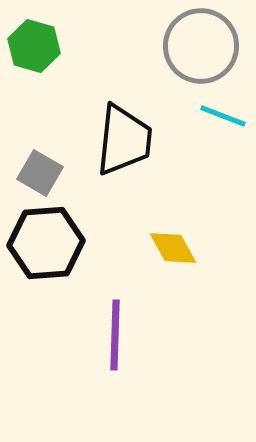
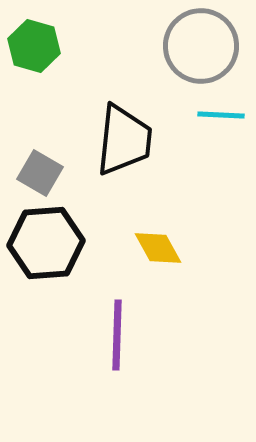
cyan line: moved 2 px left, 1 px up; rotated 18 degrees counterclockwise
yellow diamond: moved 15 px left
purple line: moved 2 px right
